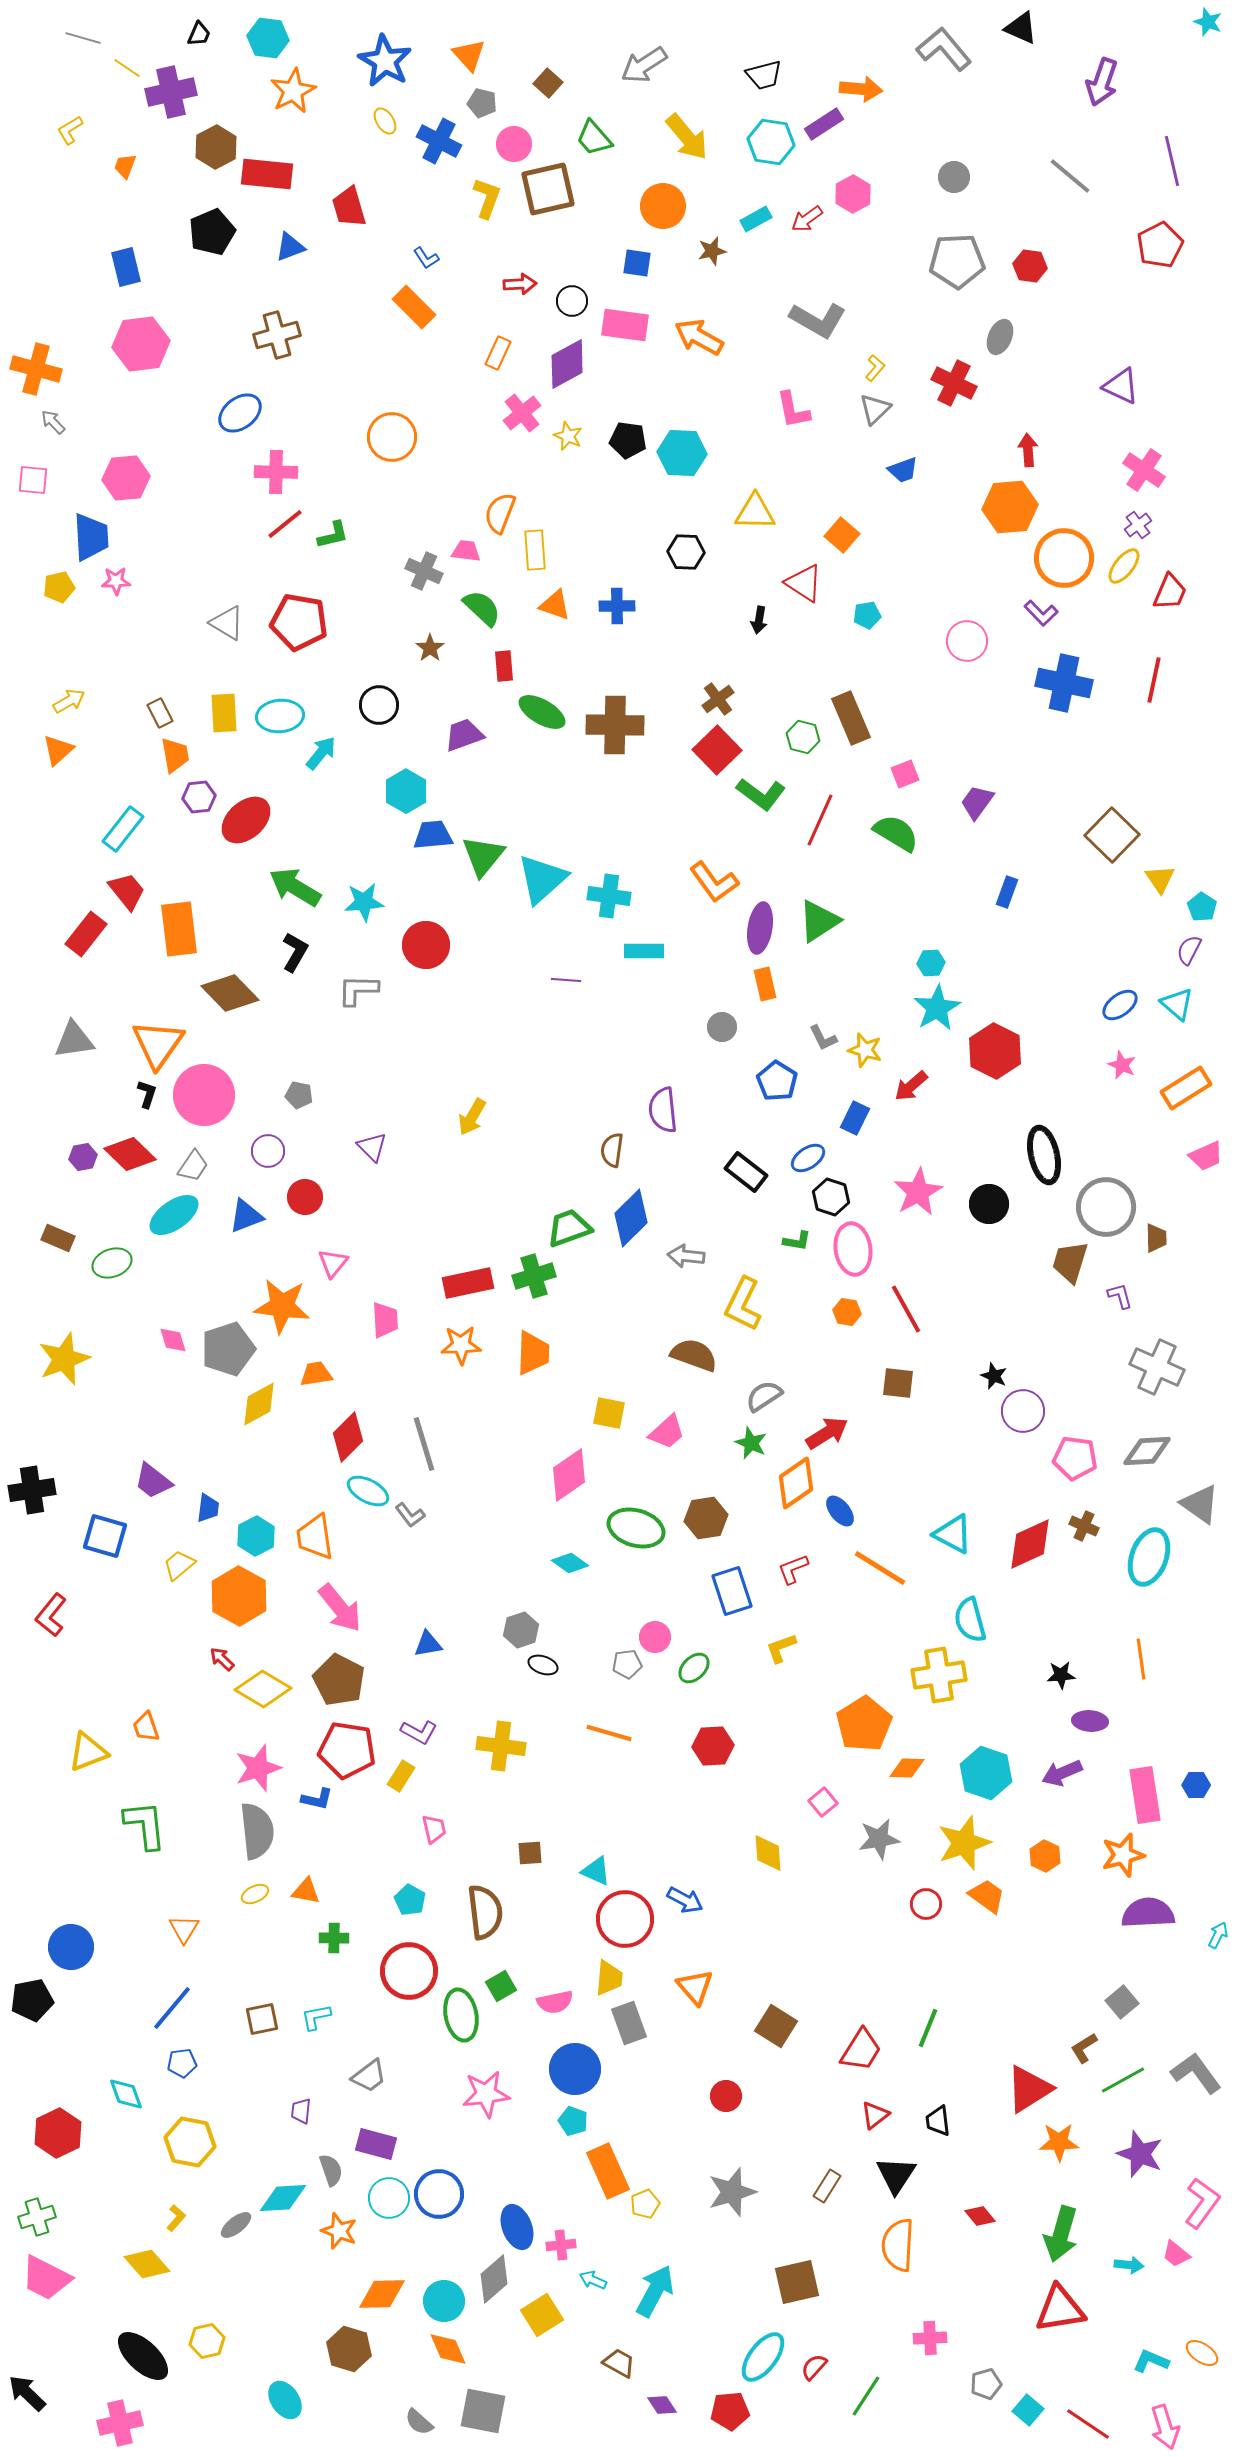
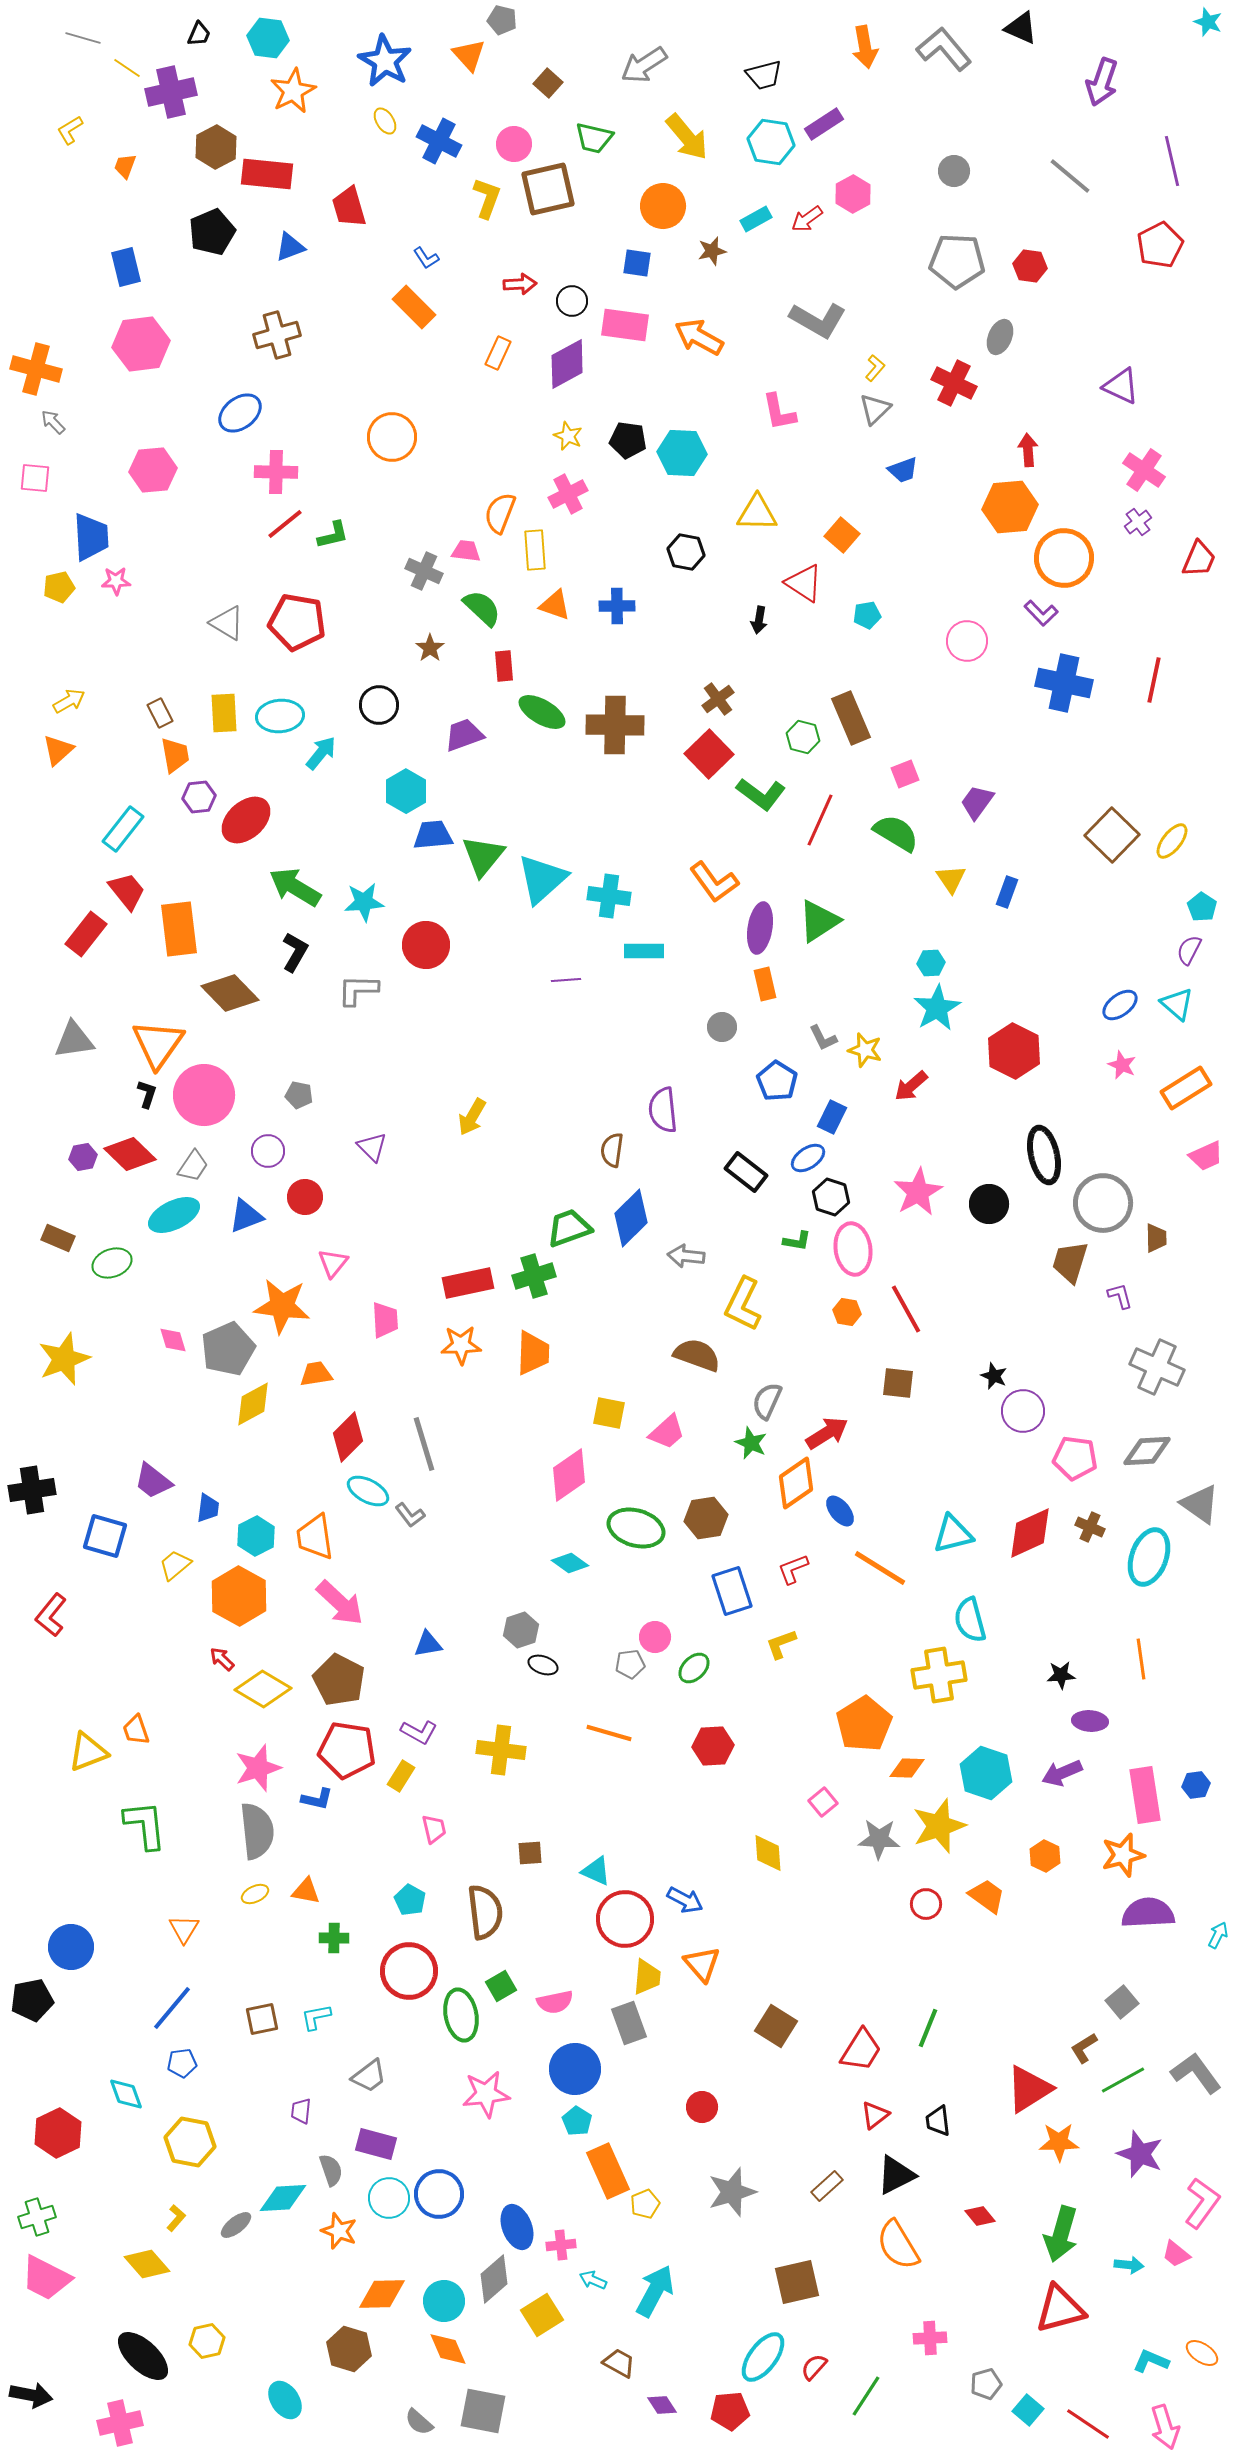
orange arrow at (861, 89): moved 4 px right, 42 px up; rotated 75 degrees clockwise
gray pentagon at (482, 103): moved 20 px right, 83 px up
green trapezoid at (594, 138): rotated 36 degrees counterclockwise
gray circle at (954, 177): moved 6 px up
gray pentagon at (957, 261): rotated 6 degrees clockwise
pink L-shape at (793, 410): moved 14 px left, 2 px down
pink cross at (522, 413): moved 46 px right, 81 px down; rotated 12 degrees clockwise
pink hexagon at (126, 478): moved 27 px right, 8 px up
pink square at (33, 480): moved 2 px right, 2 px up
yellow triangle at (755, 512): moved 2 px right, 1 px down
purple cross at (1138, 525): moved 3 px up
black hexagon at (686, 552): rotated 9 degrees clockwise
yellow ellipse at (1124, 566): moved 48 px right, 275 px down
red trapezoid at (1170, 592): moved 29 px right, 33 px up
red pentagon at (299, 622): moved 2 px left
red square at (717, 750): moved 8 px left, 4 px down
yellow triangle at (1160, 879): moved 209 px left
purple line at (566, 980): rotated 8 degrees counterclockwise
red hexagon at (995, 1051): moved 19 px right
blue rectangle at (855, 1118): moved 23 px left, 1 px up
gray circle at (1106, 1207): moved 3 px left, 4 px up
cyan ellipse at (174, 1215): rotated 9 degrees clockwise
gray pentagon at (228, 1349): rotated 6 degrees counterclockwise
brown semicircle at (694, 1355): moved 3 px right
gray semicircle at (764, 1396): moved 3 px right, 5 px down; rotated 33 degrees counterclockwise
yellow diamond at (259, 1404): moved 6 px left
brown cross at (1084, 1526): moved 6 px right, 1 px down
cyan triangle at (953, 1534): rotated 42 degrees counterclockwise
red diamond at (1030, 1544): moved 11 px up
yellow trapezoid at (179, 1565): moved 4 px left
pink arrow at (340, 1608): moved 5 px up; rotated 8 degrees counterclockwise
yellow L-shape at (781, 1648): moved 4 px up
gray pentagon at (627, 1664): moved 3 px right
orange trapezoid at (146, 1727): moved 10 px left, 3 px down
yellow cross at (501, 1746): moved 4 px down
blue hexagon at (1196, 1785): rotated 8 degrees counterclockwise
gray star at (879, 1839): rotated 12 degrees clockwise
yellow star at (964, 1843): moved 25 px left, 17 px up
yellow trapezoid at (609, 1978): moved 38 px right, 1 px up
orange triangle at (695, 1987): moved 7 px right, 23 px up
red circle at (726, 2096): moved 24 px left, 11 px down
cyan pentagon at (573, 2121): moved 4 px right; rotated 12 degrees clockwise
black triangle at (896, 2175): rotated 30 degrees clockwise
brown rectangle at (827, 2186): rotated 16 degrees clockwise
orange semicircle at (898, 2245): rotated 34 degrees counterclockwise
red triangle at (1060, 2309): rotated 6 degrees counterclockwise
black arrow at (27, 2393): moved 4 px right, 2 px down; rotated 147 degrees clockwise
